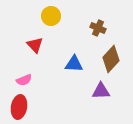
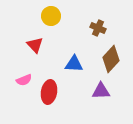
red ellipse: moved 30 px right, 15 px up
